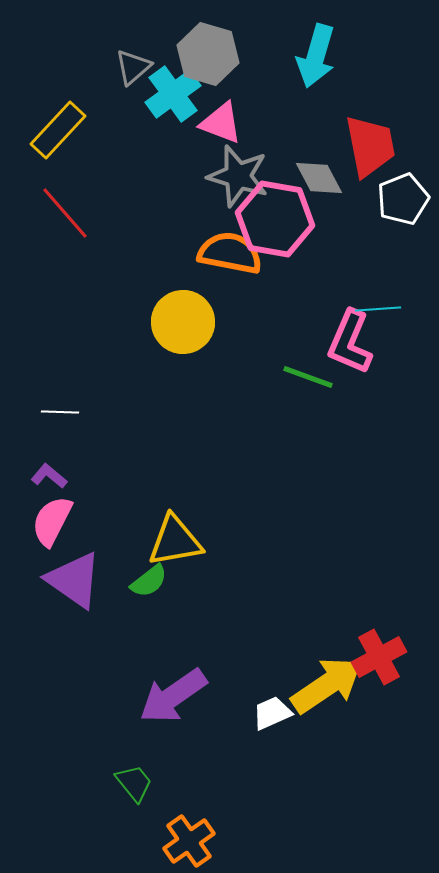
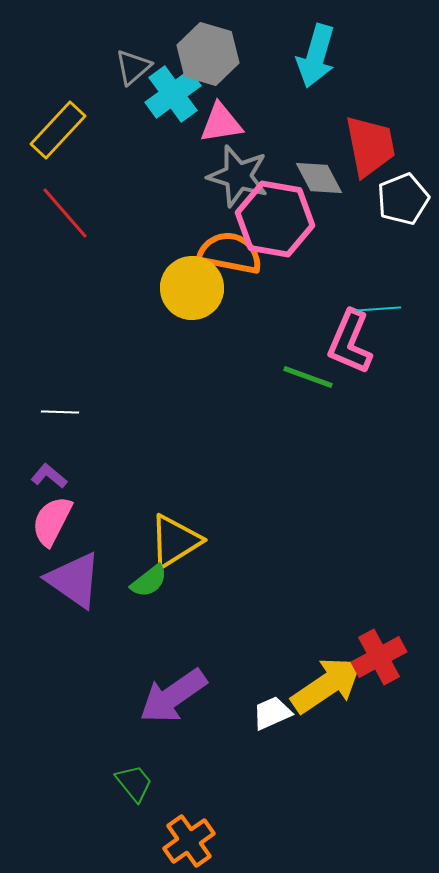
pink triangle: rotated 30 degrees counterclockwise
yellow circle: moved 9 px right, 34 px up
yellow triangle: rotated 22 degrees counterclockwise
